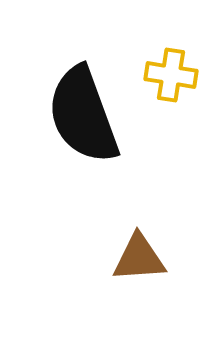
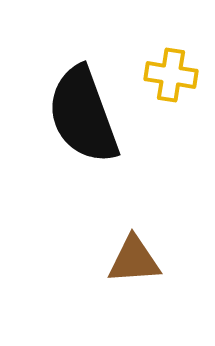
brown triangle: moved 5 px left, 2 px down
